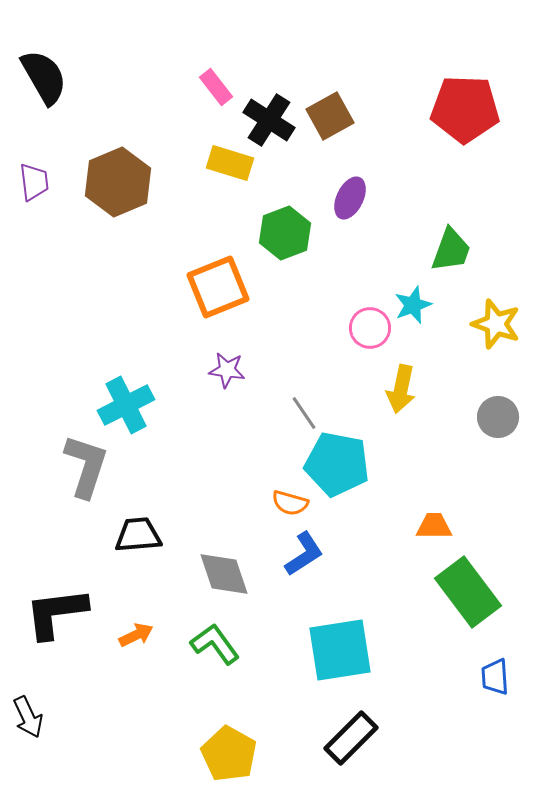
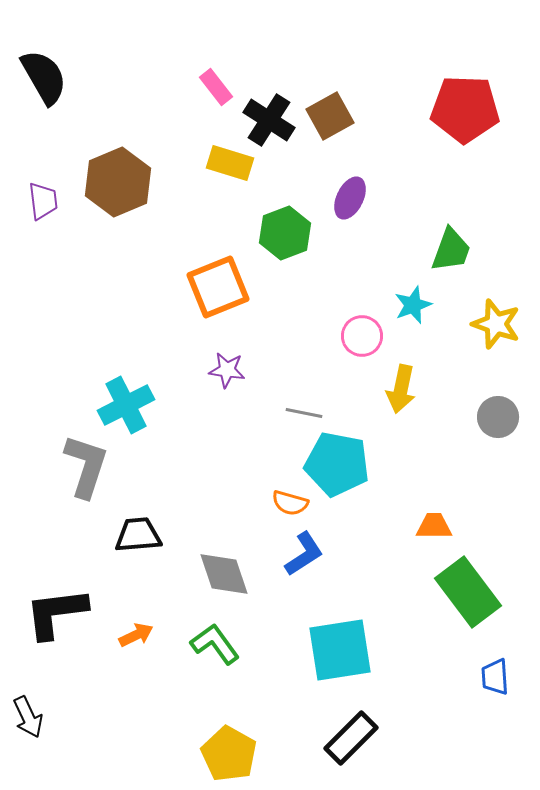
purple trapezoid: moved 9 px right, 19 px down
pink circle: moved 8 px left, 8 px down
gray line: rotated 45 degrees counterclockwise
